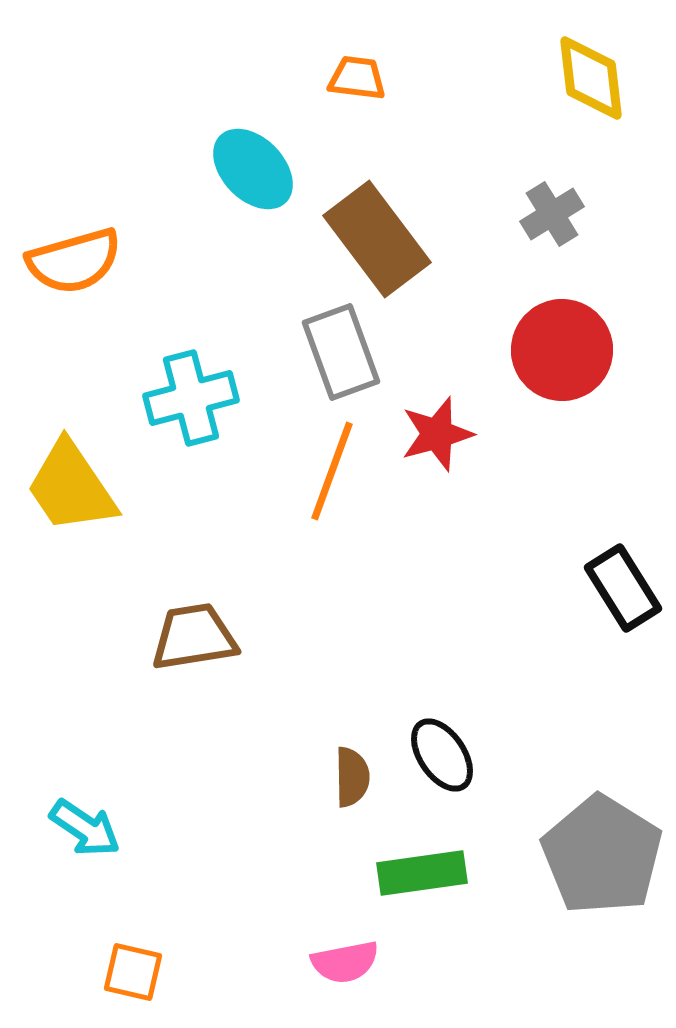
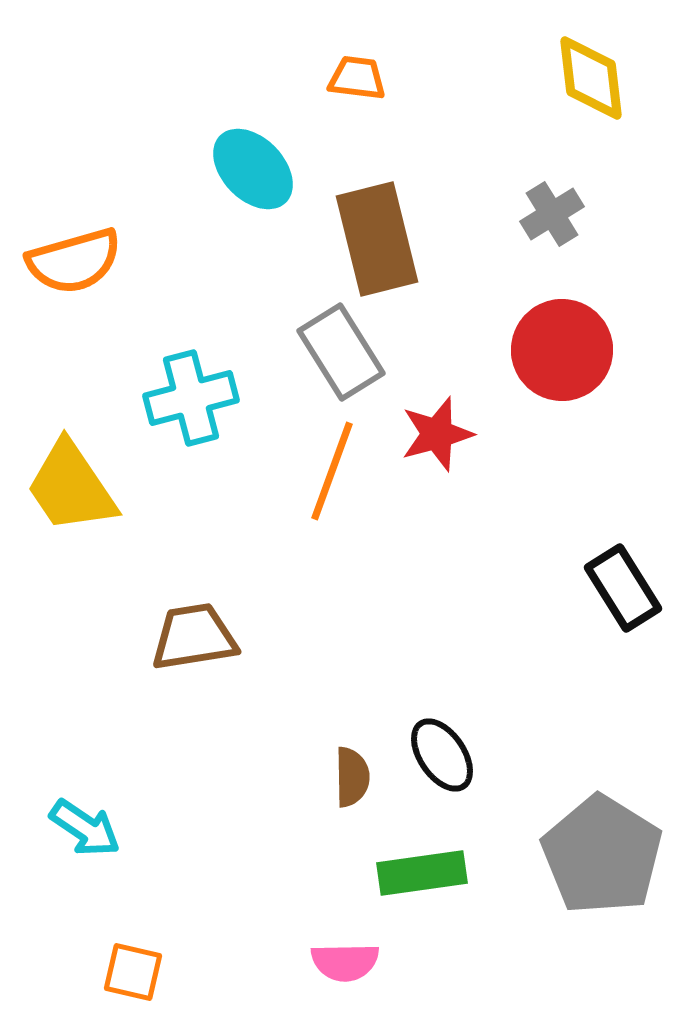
brown rectangle: rotated 23 degrees clockwise
gray rectangle: rotated 12 degrees counterclockwise
pink semicircle: rotated 10 degrees clockwise
